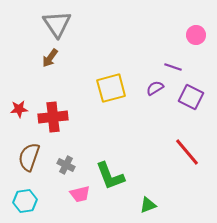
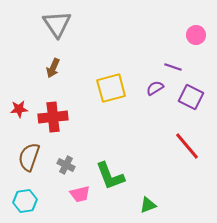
brown arrow: moved 3 px right, 10 px down; rotated 12 degrees counterclockwise
red line: moved 6 px up
